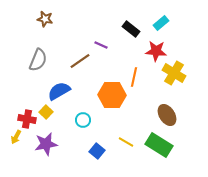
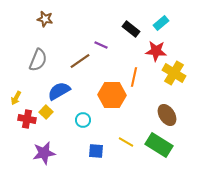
yellow arrow: moved 39 px up
purple star: moved 2 px left, 9 px down
blue square: moved 1 px left; rotated 35 degrees counterclockwise
